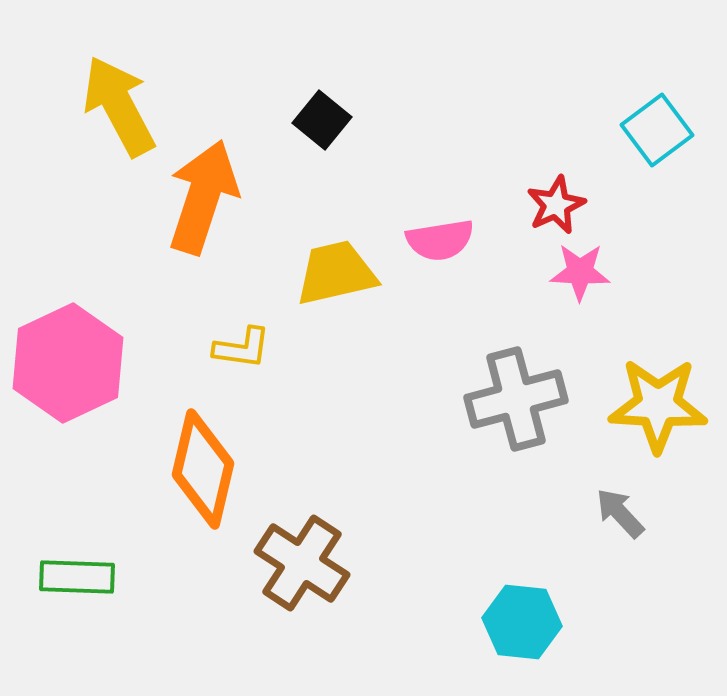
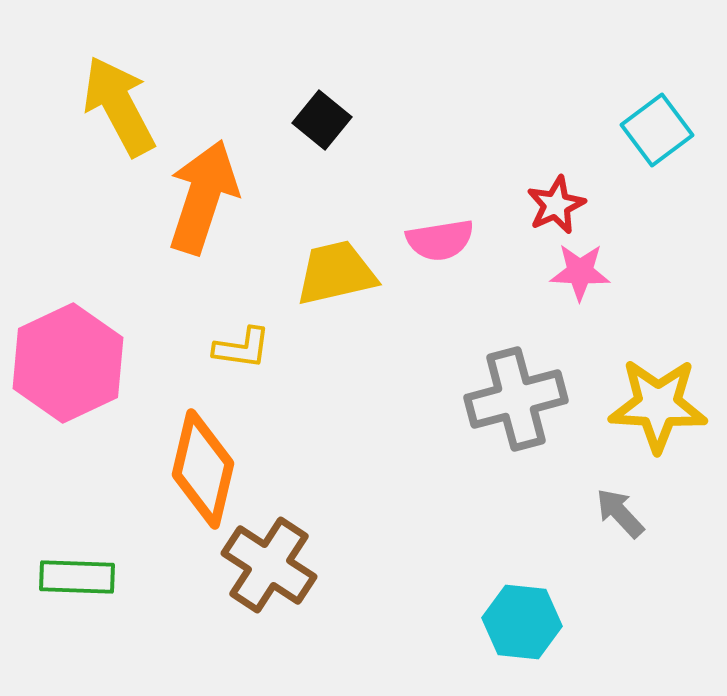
brown cross: moved 33 px left, 2 px down
